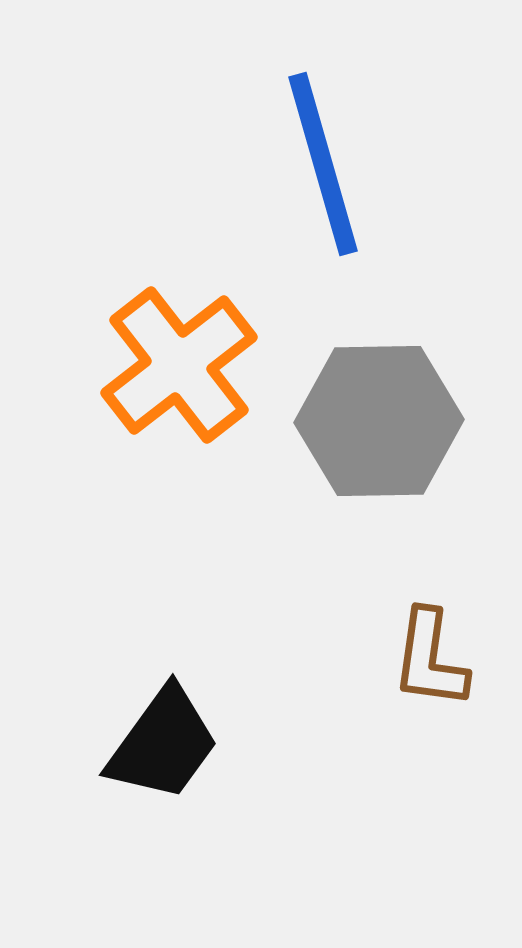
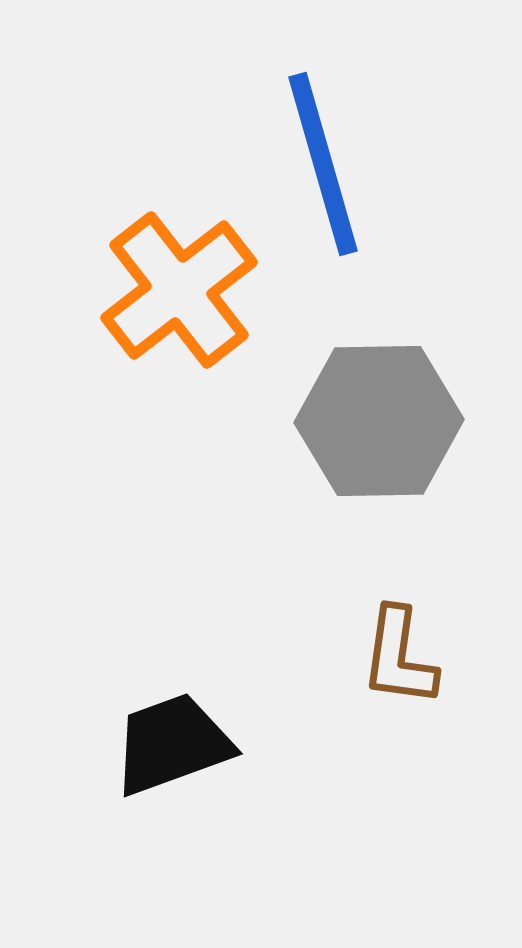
orange cross: moved 75 px up
brown L-shape: moved 31 px left, 2 px up
black trapezoid: moved 9 px right; rotated 146 degrees counterclockwise
